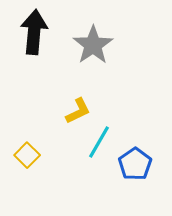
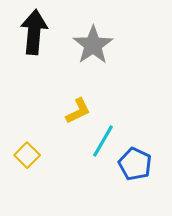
cyan line: moved 4 px right, 1 px up
blue pentagon: rotated 12 degrees counterclockwise
